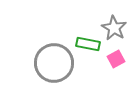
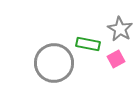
gray star: moved 6 px right, 1 px down
